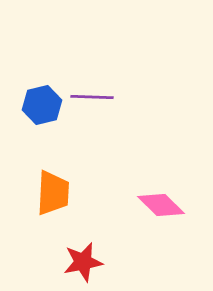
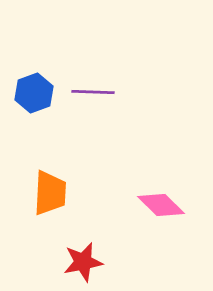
purple line: moved 1 px right, 5 px up
blue hexagon: moved 8 px left, 12 px up; rotated 6 degrees counterclockwise
orange trapezoid: moved 3 px left
